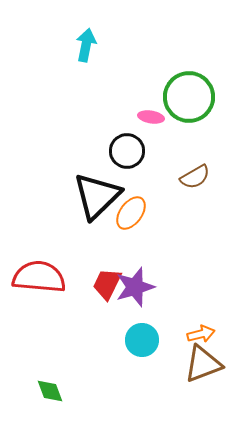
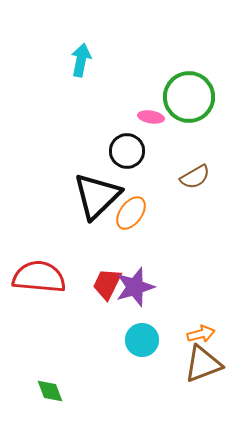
cyan arrow: moved 5 px left, 15 px down
